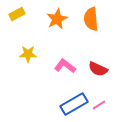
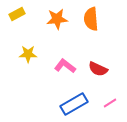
orange star: rotated 20 degrees clockwise
pink line: moved 11 px right, 2 px up
